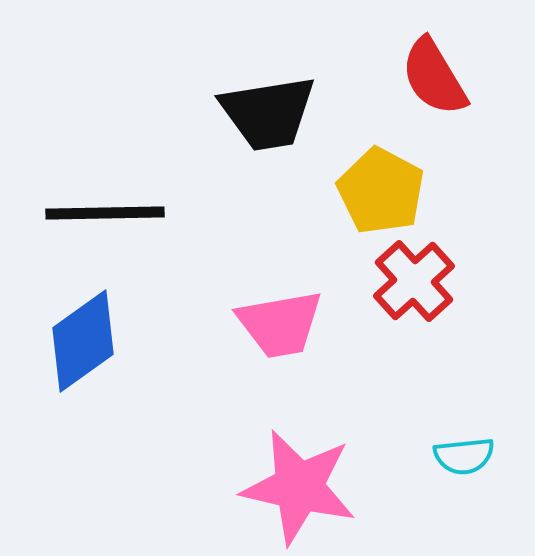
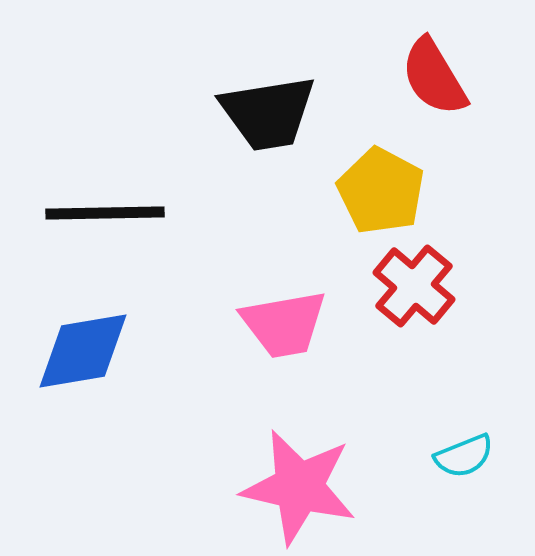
red cross: moved 5 px down; rotated 8 degrees counterclockwise
pink trapezoid: moved 4 px right
blue diamond: moved 10 px down; rotated 26 degrees clockwise
cyan semicircle: rotated 16 degrees counterclockwise
